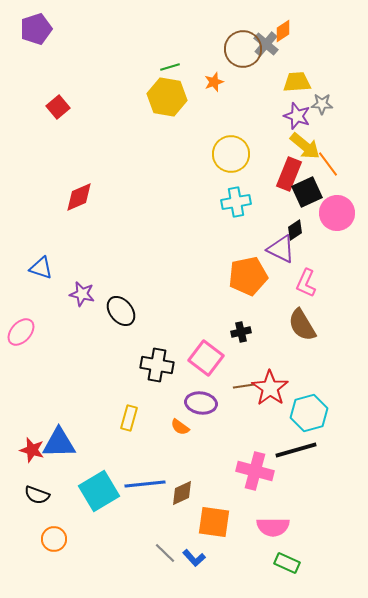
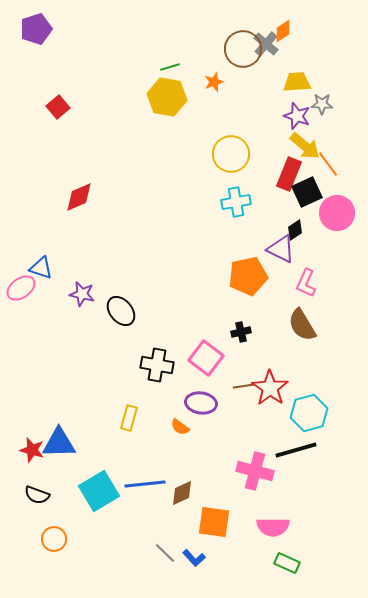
pink ellipse at (21, 332): moved 44 px up; rotated 12 degrees clockwise
